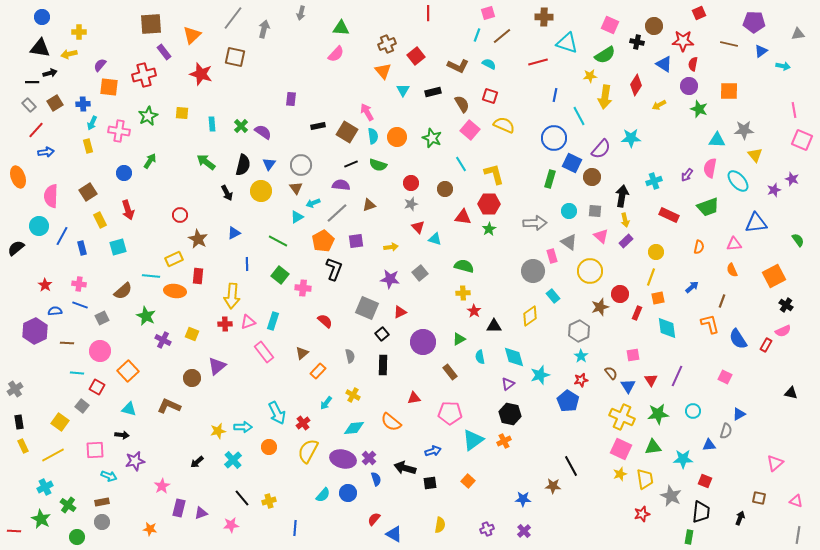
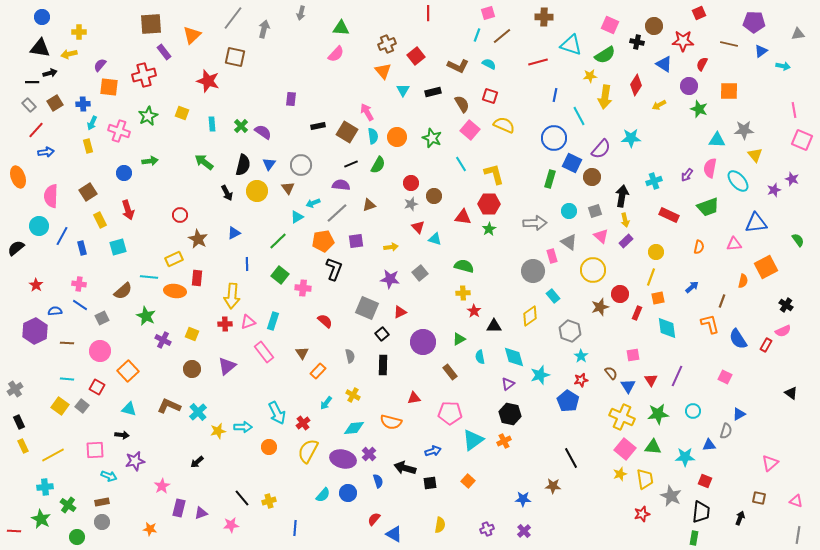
cyan triangle at (567, 43): moved 4 px right, 2 px down
red semicircle at (693, 64): moved 9 px right; rotated 16 degrees clockwise
red star at (201, 74): moved 7 px right, 7 px down
yellow square at (182, 113): rotated 16 degrees clockwise
pink cross at (119, 131): rotated 10 degrees clockwise
green arrow at (150, 161): rotated 49 degrees clockwise
green arrow at (206, 162): moved 2 px left
green semicircle at (378, 165): rotated 78 degrees counterclockwise
brown triangle at (296, 188): moved 8 px left
brown circle at (445, 189): moved 11 px left, 7 px down
yellow circle at (261, 191): moved 4 px left
gray square at (595, 211): rotated 24 degrees counterclockwise
green line at (278, 241): rotated 72 degrees counterclockwise
orange pentagon at (323, 241): rotated 20 degrees clockwise
orange semicircle at (732, 270): moved 11 px right, 11 px down; rotated 144 degrees counterclockwise
yellow circle at (590, 271): moved 3 px right, 1 px up
cyan line at (151, 276): moved 2 px left, 1 px down
red rectangle at (198, 276): moved 1 px left, 2 px down
orange square at (774, 276): moved 8 px left, 9 px up
red star at (45, 285): moved 9 px left
blue line at (80, 305): rotated 14 degrees clockwise
gray hexagon at (579, 331): moved 9 px left; rotated 15 degrees counterclockwise
brown triangle at (302, 353): rotated 24 degrees counterclockwise
purple triangle at (217, 366): moved 10 px right
cyan line at (77, 373): moved 10 px left, 6 px down
brown circle at (192, 378): moved 9 px up
black triangle at (791, 393): rotated 24 degrees clockwise
black rectangle at (19, 422): rotated 16 degrees counterclockwise
yellow square at (60, 422): moved 16 px up
orange semicircle at (391, 422): rotated 25 degrees counterclockwise
green triangle at (653, 447): rotated 12 degrees clockwise
pink square at (621, 449): moved 4 px right; rotated 15 degrees clockwise
purple cross at (369, 458): moved 4 px up
cyan star at (683, 459): moved 2 px right, 2 px up
cyan cross at (233, 460): moved 35 px left, 48 px up
pink triangle at (775, 463): moved 5 px left
black line at (571, 466): moved 8 px up
blue semicircle at (376, 479): moved 2 px right, 2 px down
cyan cross at (45, 487): rotated 21 degrees clockwise
green rectangle at (689, 537): moved 5 px right, 1 px down
